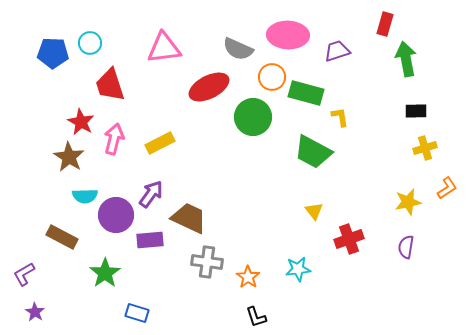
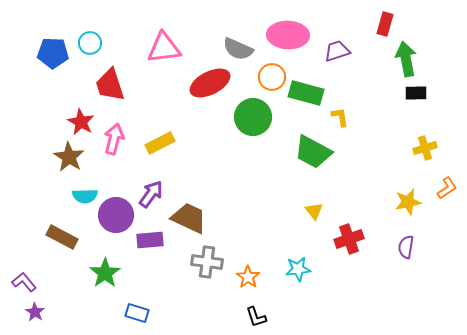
red ellipse: moved 1 px right, 4 px up
black rectangle: moved 18 px up
purple L-shape: moved 8 px down; rotated 80 degrees clockwise
